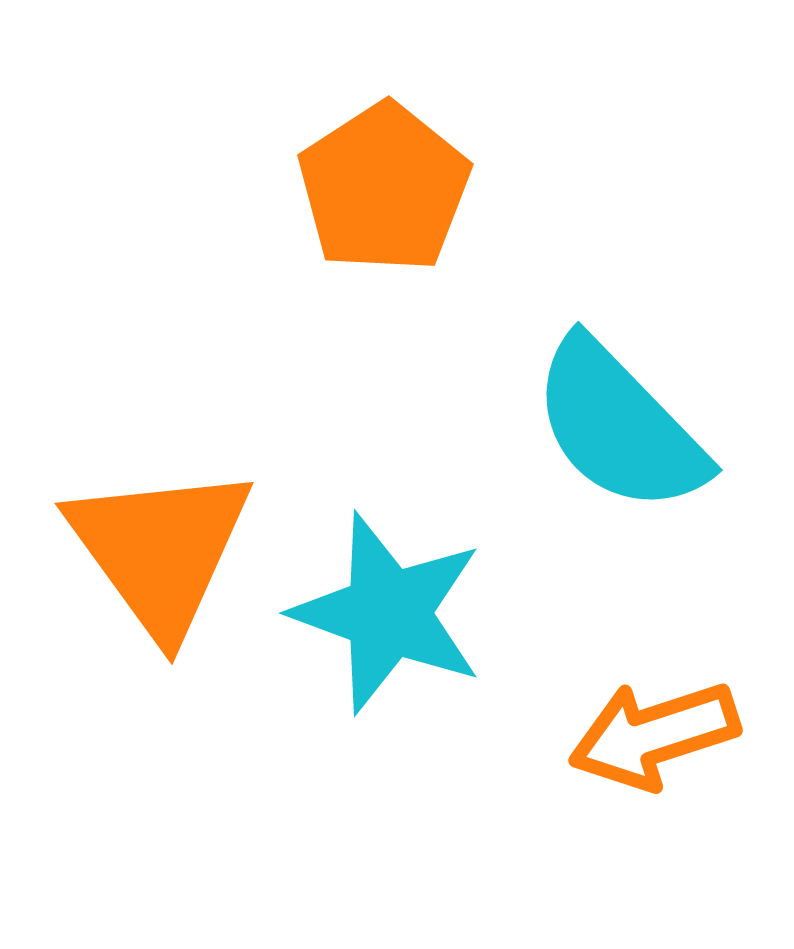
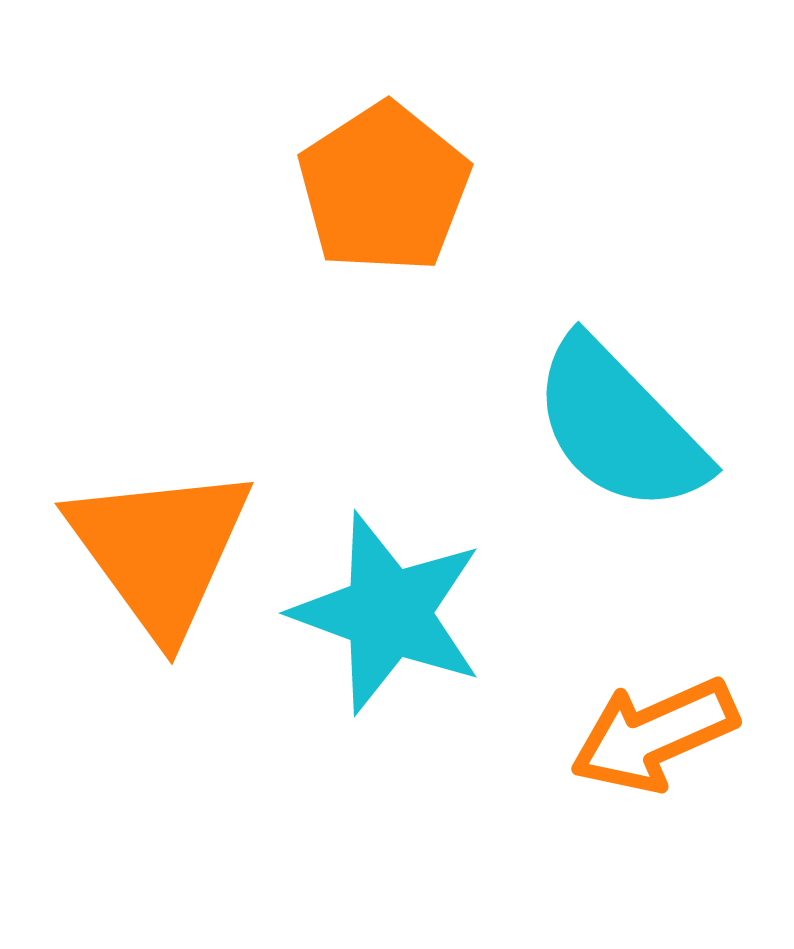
orange arrow: rotated 6 degrees counterclockwise
